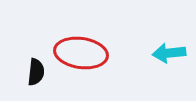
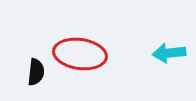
red ellipse: moved 1 px left, 1 px down
